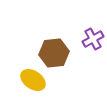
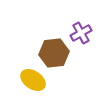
purple cross: moved 12 px left, 6 px up
